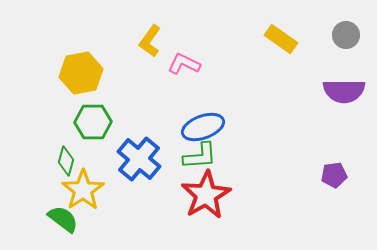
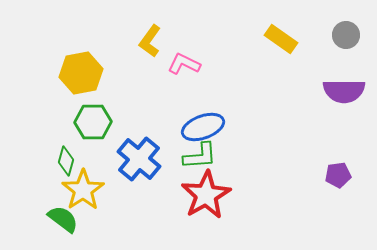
purple pentagon: moved 4 px right
